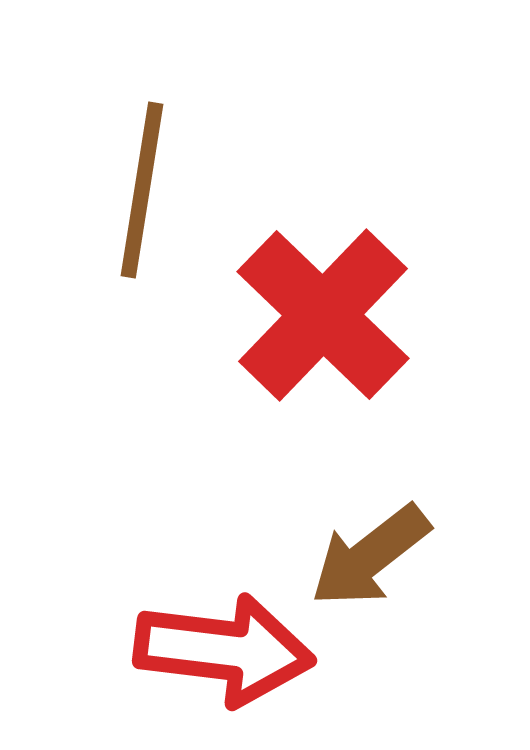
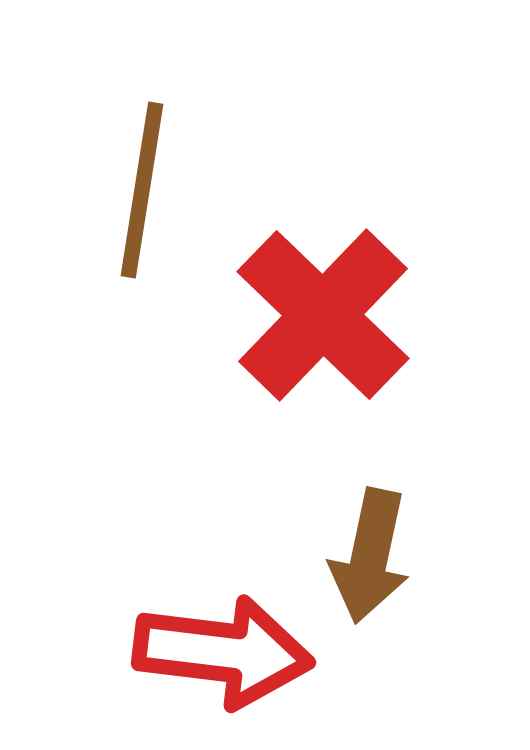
brown arrow: rotated 40 degrees counterclockwise
red arrow: moved 1 px left, 2 px down
